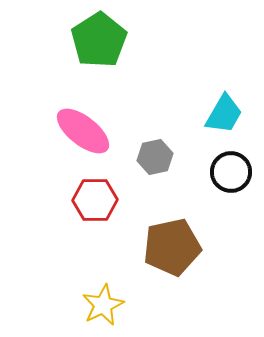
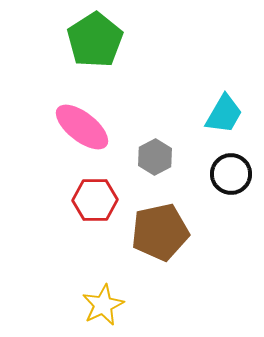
green pentagon: moved 4 px left
pink ellipse: moved 1 px left, 4 px up
gray hexagon: rotated 16 degrees counterclockwise
black circle: moved 2 px down
brown pentagon: moved 12 px left, 15 px up
